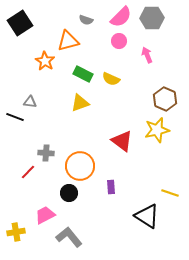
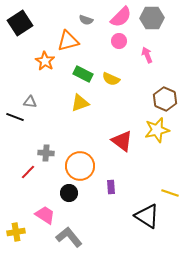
pink trapezoid: rotated 60 degrees clockwise
